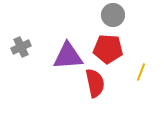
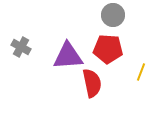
gray cross: rotated 36 degrees counterclockwise
red semicircle: moved 3 px left
